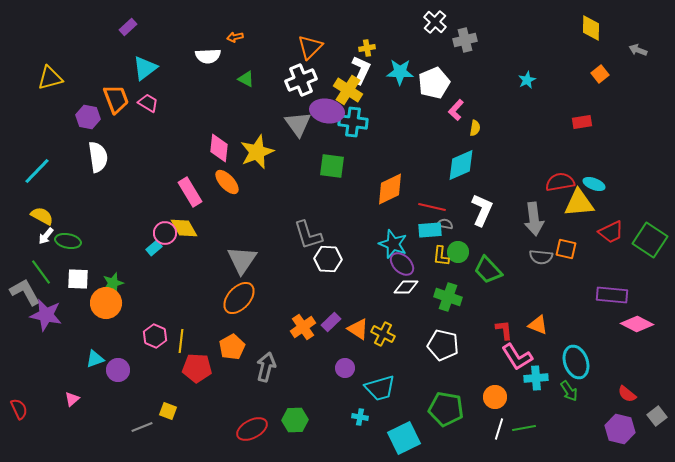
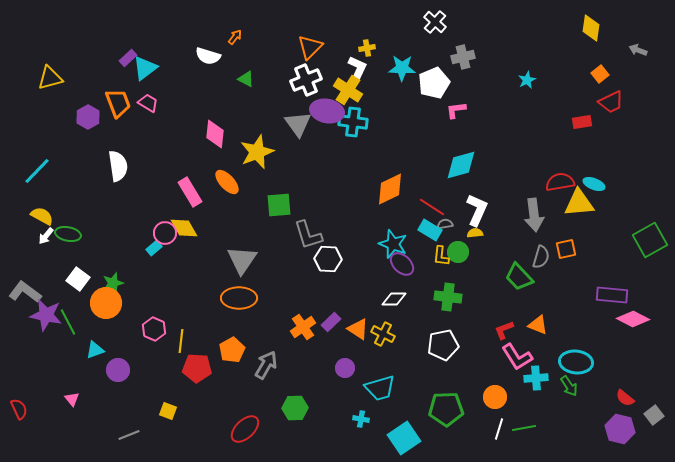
purple rectangle at (128, 27): moved 31 px down
yellow diamond at (591, 28): rotated 8 degrees clockwise
orange arrow at (235, 37): rotated 140 degrees clockwise
gray cross at (465, 40): moved 2 px left, 17 px down
white semicircle at (208, 56): rotated 20 degrees clockwise
white L-shape at (361, 70): moved 4 px left
cyan star at (400, 72): moved 2 px right, 4 px up
white cross at (301, 80): moved 5 px right
orange trapezoid at (116, 99): moved 2 px right, 4 px down
pink L-shape at (456, 110): rotated 40 degrees clockwise
purple hexagon at (88, 117): rotated 20 degrees clockwise
yellow semicircle at (475, 128): moved 105 px down; rotated 105 degrees counterclockwise
pink diamond at (219, 148): moved 4 px left, 14 px up
white semicircle at (98, 157): moved 20 px right, 9 px down
cyan diamond at (461, 165): rotated 8 degrees clockwise
green square at (332, 166): moved 53 px left, 39 px down; rotated 12 degrees counterclockwise
red line at (432, 207): rotated 20 degrees clockwise
white L-shape at (482, 210): moved 5 px left
gray arrow at (534, 219): moved 4 px up
gray semicircle at (445, 224): rotated 21 degrees counterclockwise
cyan rectangle at (430, 230): rotated 35 degrees clockwise
red trapezoid at (611, 232): moved 130 px up
green square at (650, 240): rotated 28 degrees clockwise
green ellipse at (68, 241): moved 7 px up
orange square at (566, 249): rotated 25 degrees counterclockwise
gray semicircle at (541, 257): rotated 80 degrees counterclockwise
green trapezoid at (488, 270): moved 31 px right, 7 px down
green line at (41, 272): moved 27 px right, 50 px down; rotated 8 degrees clockwise
white square at (78, 279): rotated 35 degrees clockwise
white diamond at (406, 287): moved 12 px left, 12 px down
gray L-shape at (25, 292): rotated 24 degrees counterclockwise
green cross at (448, 297): rotated 12 degrees counterclockwise
orange ellipse at (239, 298): rotated 48 degrees clockwise
pink diamond at (637, 324): moved 4 px left, 5 px up
red L-shape at (504, 330): rotated 105 degrees counterclockwise
pink hexagon at (155, 336): moved 1 px left, 7 px up
white pentagon at (443, 345): rotated 24 degrees counterclockwise
orange pentagon at (232, 347): moved 3 px down
cyan triangle at (95, 359): moved 9 px up
cyan ellipse at (576, 362): rotated 64 degrees counterclockwise
gray arrow at (266, 367): moved 2 px up; rotated 16 degrees clockwise
green arrow at (569, 391): moved 5 px up
red semicircle at (627, 394): moved 2 px left, 4 px down
pink triangle at (72, 399): rotated 28 degrees counterclockwise
green pentagon at (446, 409): rotated 12 degrees counterclockwise
gray square at (657, 416): moved 3 px left, 1 px up
cyan cross at (360, 417): moved 1 px right, 2 px down
green hexagon at (295, 420): moved 12 px up
gray line at (142, 427): moved 13 px left, 8 px down
red ellipse at (252, 429): moved 7 px left; rotated 16 degrees counterclockwise
cyan square at (404, 438): rotated 8 degrees counterclockwise
